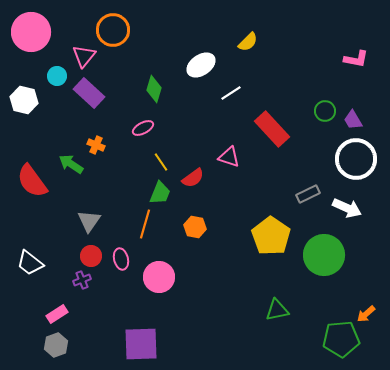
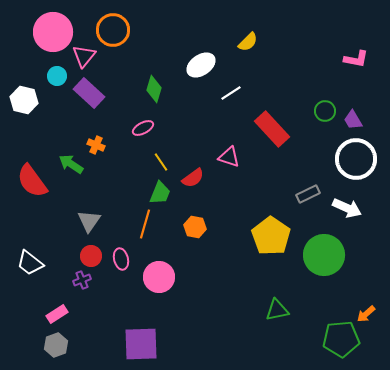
pink circle at (31, 32): moved 22 px right
